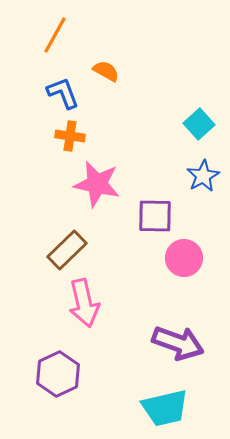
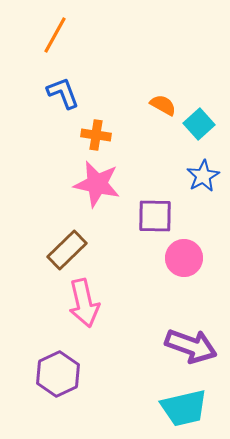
orange semicircle: moved 57 px right, 34 px down
orange cross: moved 26 px right, 1 px up
purple arrow: moved 13 px right, 3 px down
cyan trapezoid: moved 19 px right
